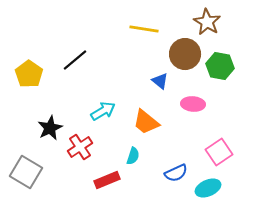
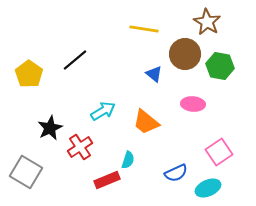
blue triangle: moved 6 px left, 7 px up
cyan semicircle: moved 5 px left, 4 px down
